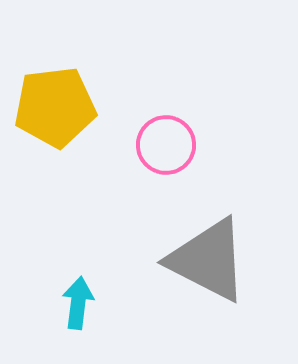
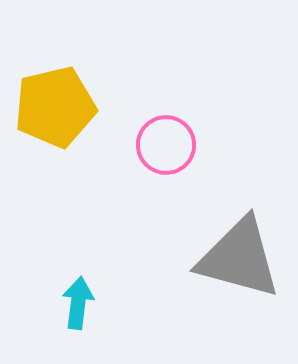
yellow pentagon: rotated 6 degrees counterclockwise
gray triangle: moved 31 px right, 2 px up; rotated 12 degrees counterclockwise
